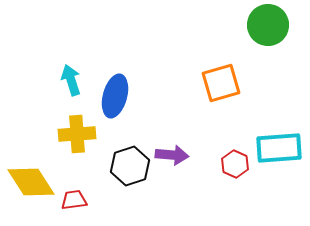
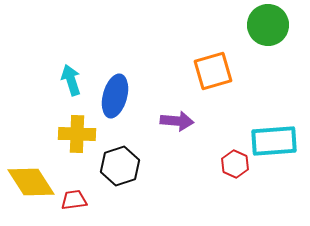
orange square: moved 8 px left, 12 px up
yellow cross: rotated 6 degrees clockwise
cyan rectangle: moved 5 px left, 7 px up
purple arrow: moved 5 px right, 34 px up
black hexagon: moved 10 px left
